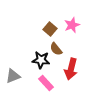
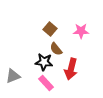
pink star: moved 9 px right, 6 px down; rotated 21 degrees clockwise
black star: moved 3 px right, 2 px down
